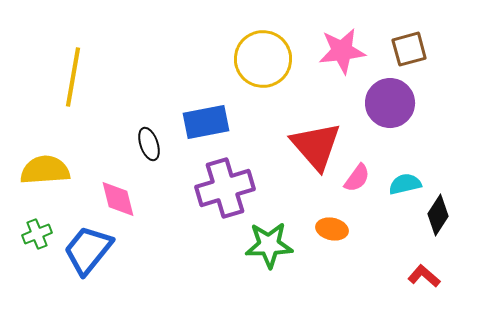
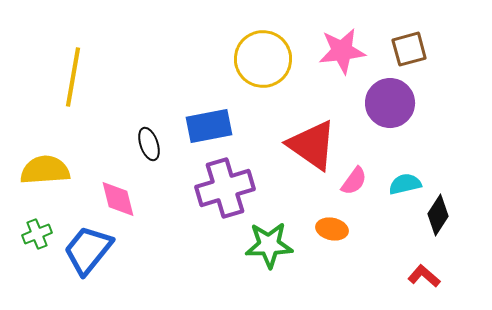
blue rectangle: moved 3 px right, 4 px down
red triangle: moved 4 px left, 1 px up; rotated 14 degrees counterclockwise
pink semicircle: moved 3 px left, 3 px down
